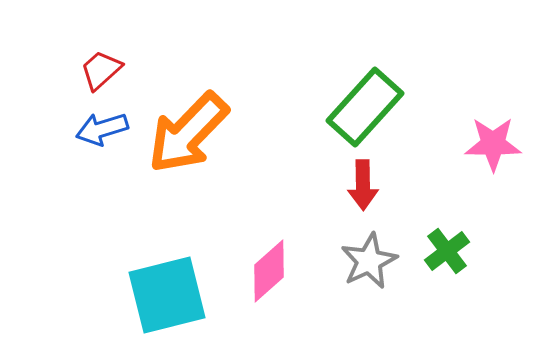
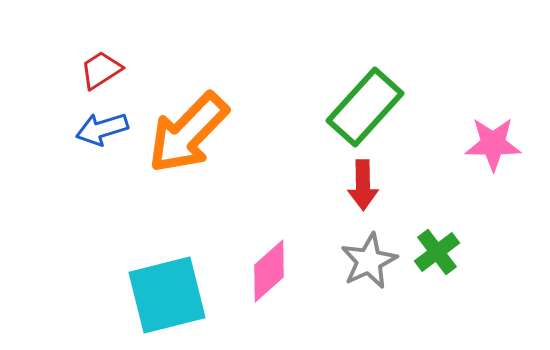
red trapezoid: rotated 9 degrees clockwise
green cross: moved 10 px left, 1 px down
